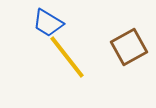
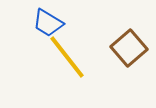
brown square: moved 1 px down; rotated 12 degrees counterclockwise
